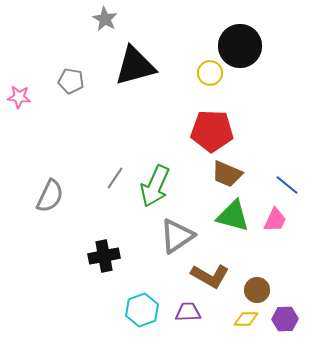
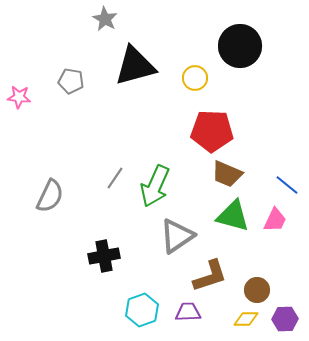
yellow circle: moved 15 px left, 5 px down
brown L-shape: rotated 48 degrees counterclockwise
